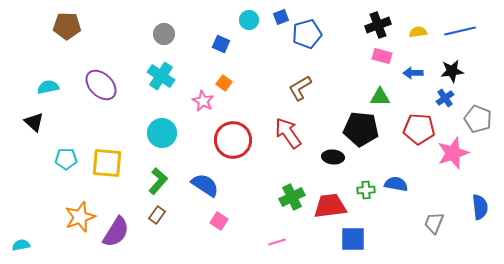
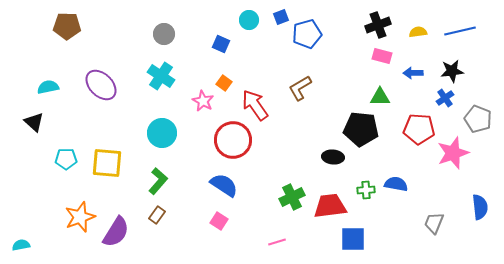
red arrow at (288, 133): moved 33 px left, 28 px up
blue semicircle at (205, 185): moved 19 px right
